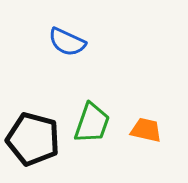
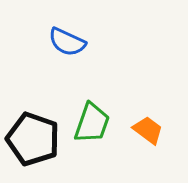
orange trapezoid: moved 2 px right; rotated 24 degrees clockwise
black pentagon: rotated 4 degrees clockwise
